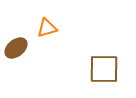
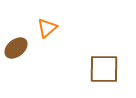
orange triangle: rotated 25 degrees counterclockwise
